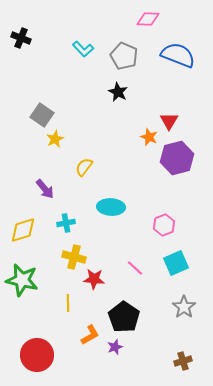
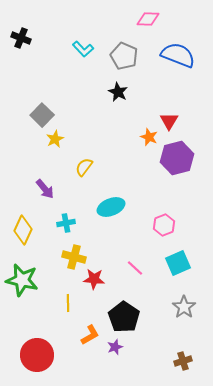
gray square: rotated 10 degrees clockwise
cyan ellipse: rotated 24 degrees counterclockwise
yellow diamond: rotated 48 degrees counterclockwise
cyan square: moved 2 px right
